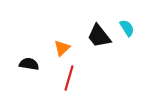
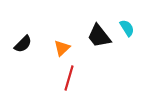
black semicircle: moved 6 px left, 20 px up; rotated 126 degrees clockwise
